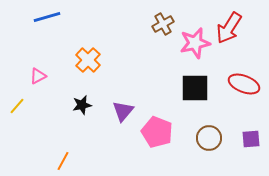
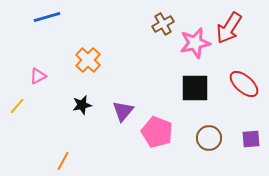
red ellipse: rotated 20 degrees clockwise
